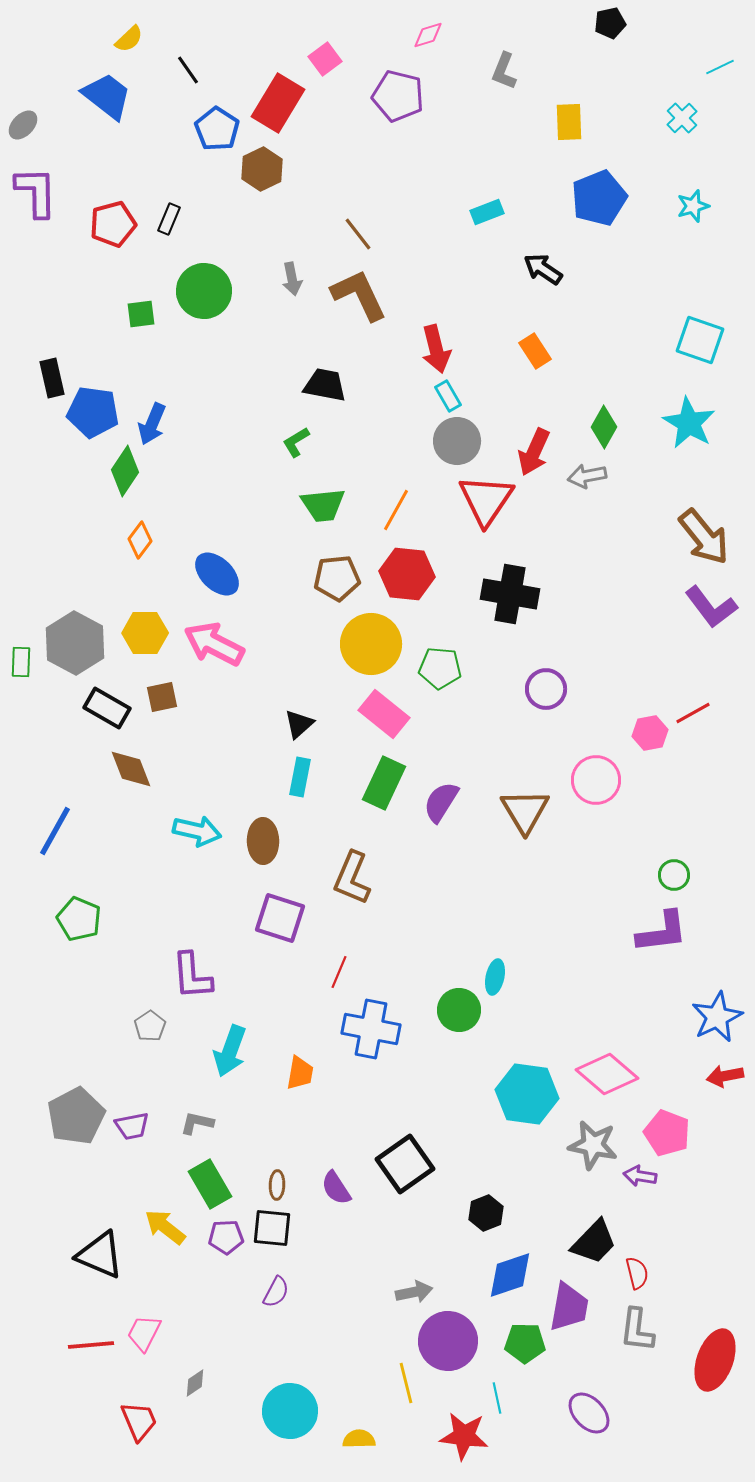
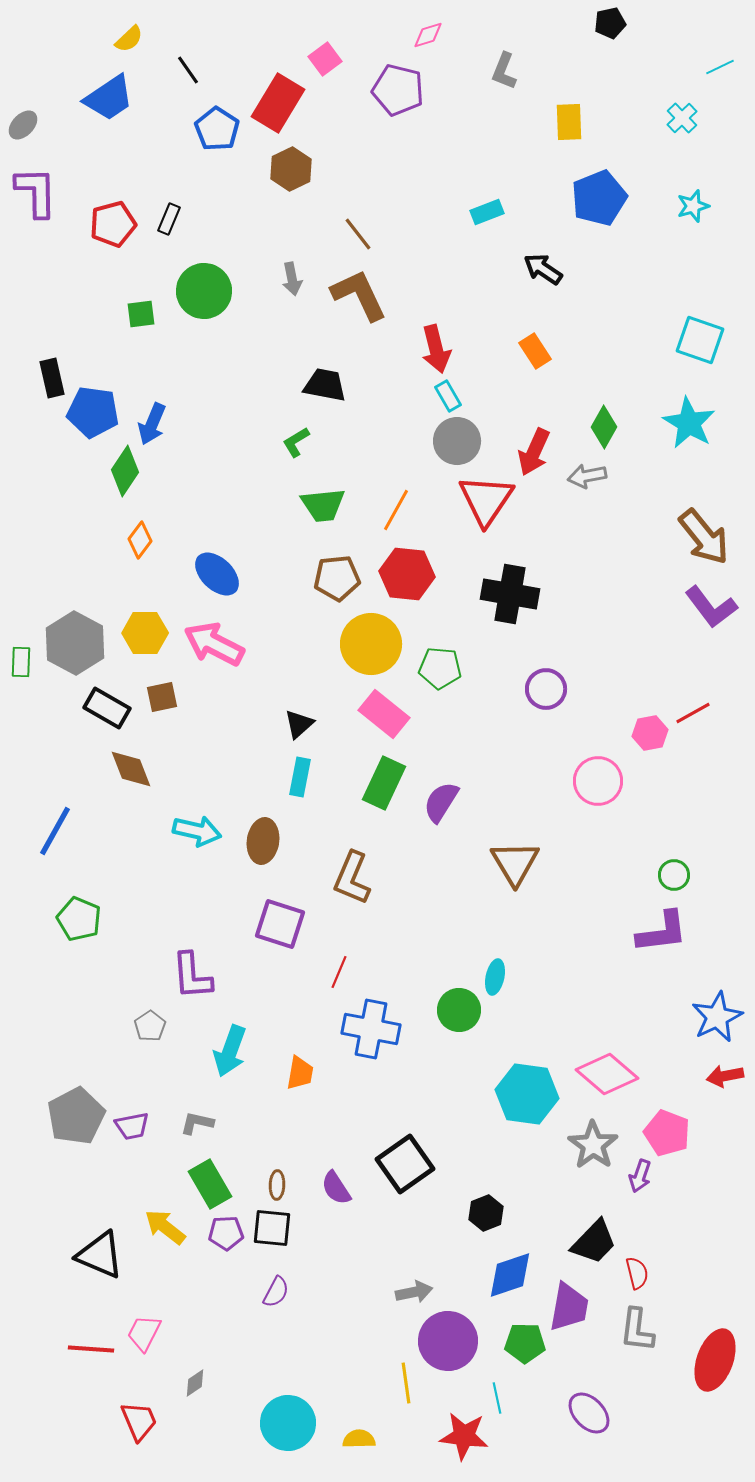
blue trapezoid at (107, 96): moved 2 px right, 2 px down; rotated 108 degrees clockwise
purple pentagon at (398, 96): moved 6 px up
brown hexagon at (262, 169): moved 29 px right
pink circle at (596, 780): moved 2 px right, 1 px down
brown triangle at (525, 811): moved 10 px left, 52 px down
brown ellipse at (263, 841): rotated 9 degrees clockwise
purple square at (280, 918): moved 6 px down
gray star at (593, 1145): rotated 24 degrees clockwise
purple arrow at (640, 1176): rotated 80 degrees counterclockwise
purple pentagon at (226, 1237): moved 4 px up
red line at (91, 1345): moved 4 px down; rotated 9 degrees clockwise
yellow line at (406, 1383): rotated 6 degrees clockwise
cyan circle at (290, 1411): moved 2 px left, 12 px down
